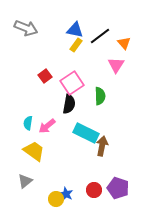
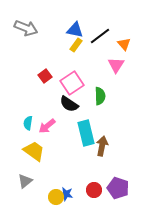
orange triangle: moved 1 px down
black semicircle: rotated 114 degrees clockwise
cyan rectangle: rotated 50 degrees clockwise
blue star: rotated 16 degrees counterclockwise
yellow circle: moved 2 px up
